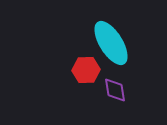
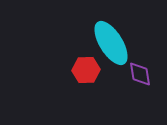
purple diamond: moved 25 px right, 16 px up
